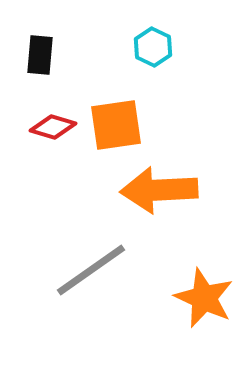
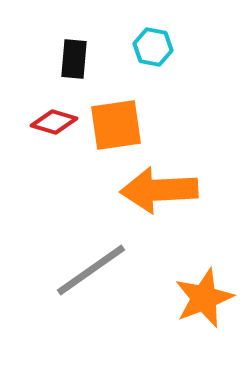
cyan hexagon: rotated 15 degrees counterclockwise
black rectangle: moved 34 px right, 4 px down
red diamond: moved 1 px right, 5 px up
orange star: rotated 26 degrees clockwise
